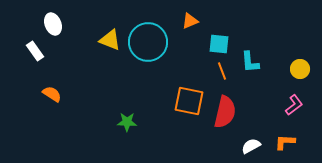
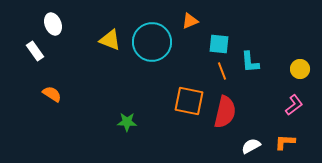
cyan circle: moved 4 px right
